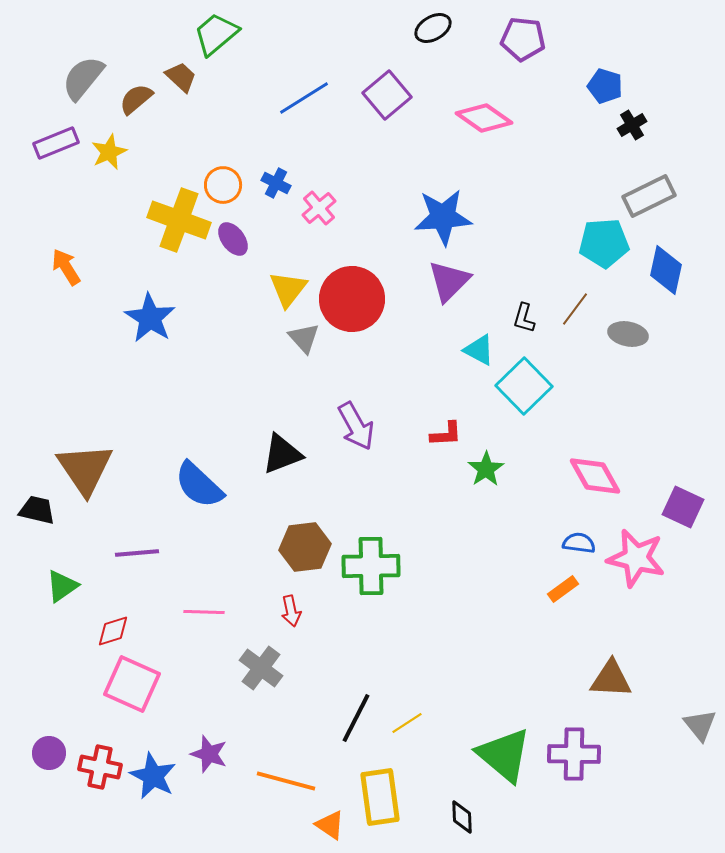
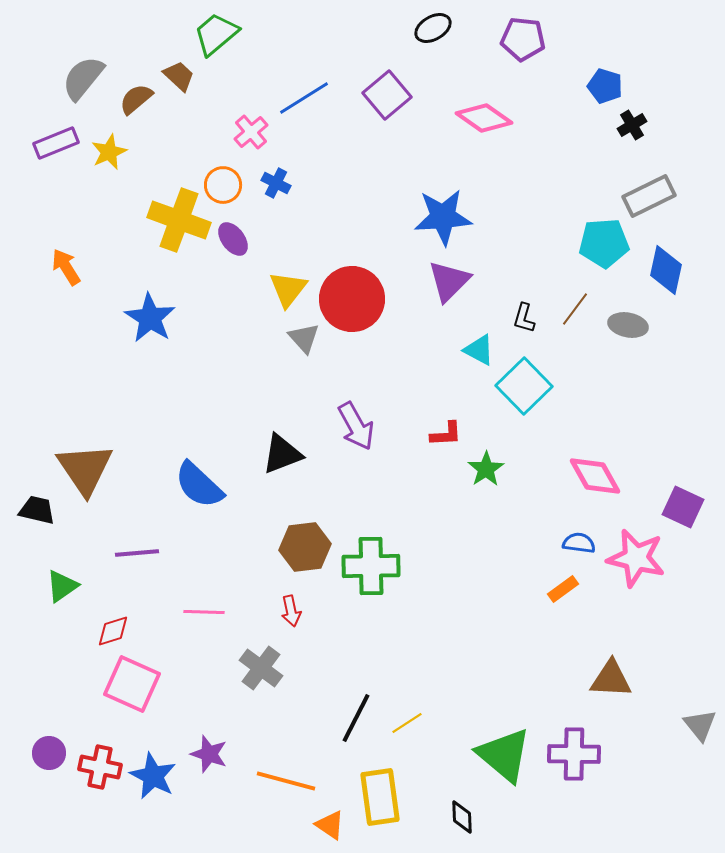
brown trapezoid at (181, 77): moved 2 px left, 1 px up
pink cross at (319, 208): moved 68 px left, 76 px up
gray ellipse at (628, 334): moved 9 px up
